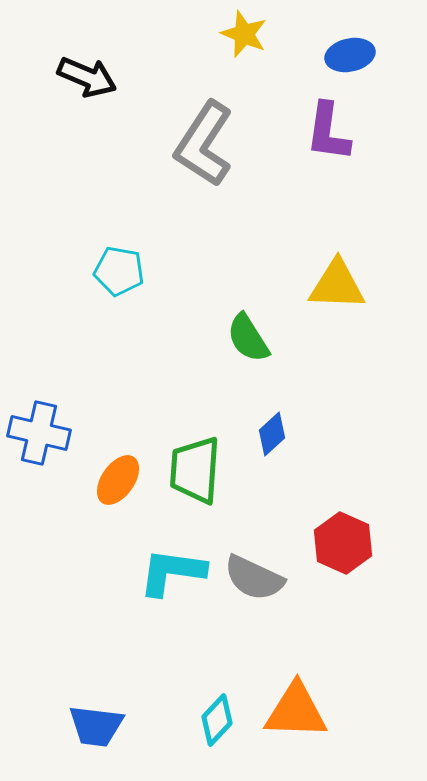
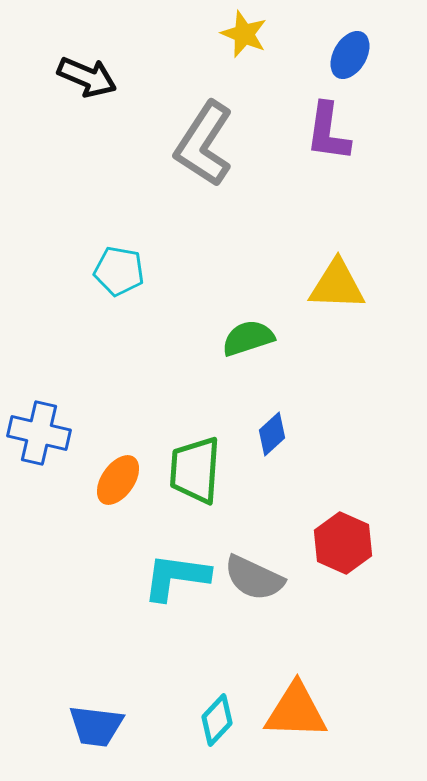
blue ellipse: rotated 48 degrees counterclockwise
green semicircle: rotated 104 degrees clockwise
cyan L-shape: moved 4 px right, 5 px down
